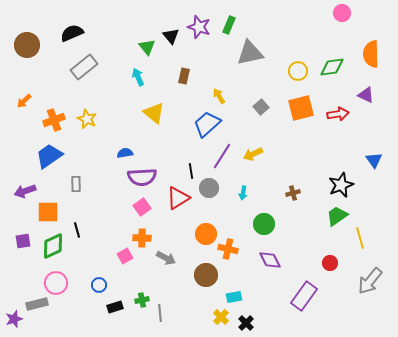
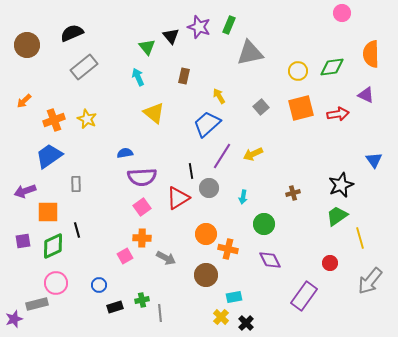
cyan arrow at (243, 193): moved 4 px down
